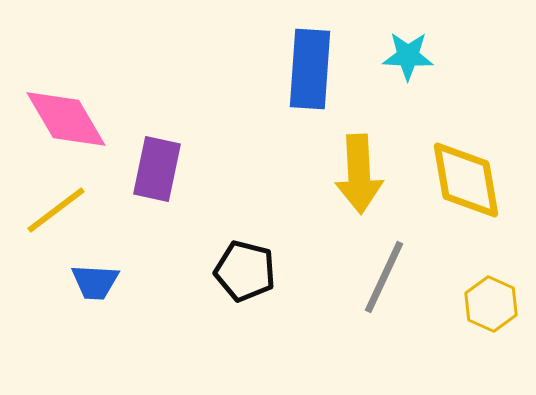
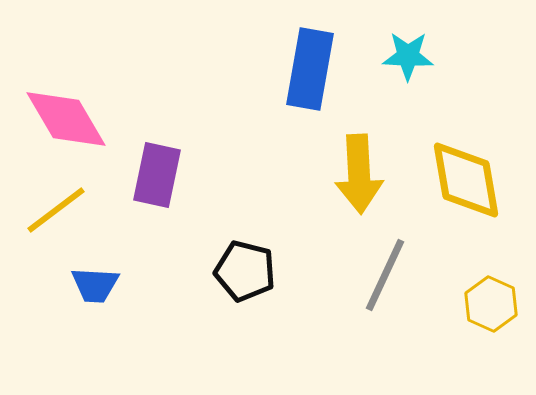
blue rectangle: rotated 6 degrees clockwise
purple rectangle: moved 6 px down
gray line: moved 1 px right, 2 px up
blue trapezoid: moved 3 px down
